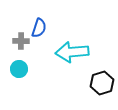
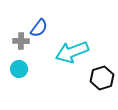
blue semicircle: rotated 18 degrees clockwise
cyan arrow: rotated 16 degrees counterclockwise
black hexagon: moved 5 px up
